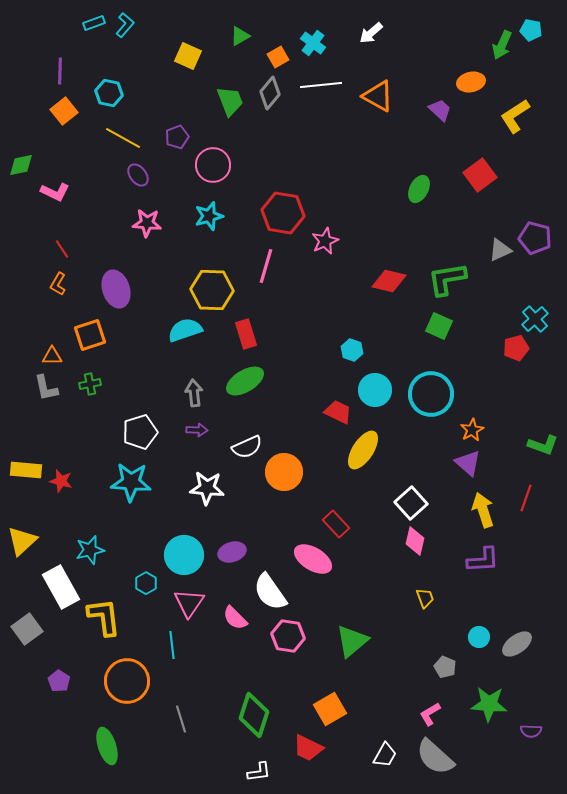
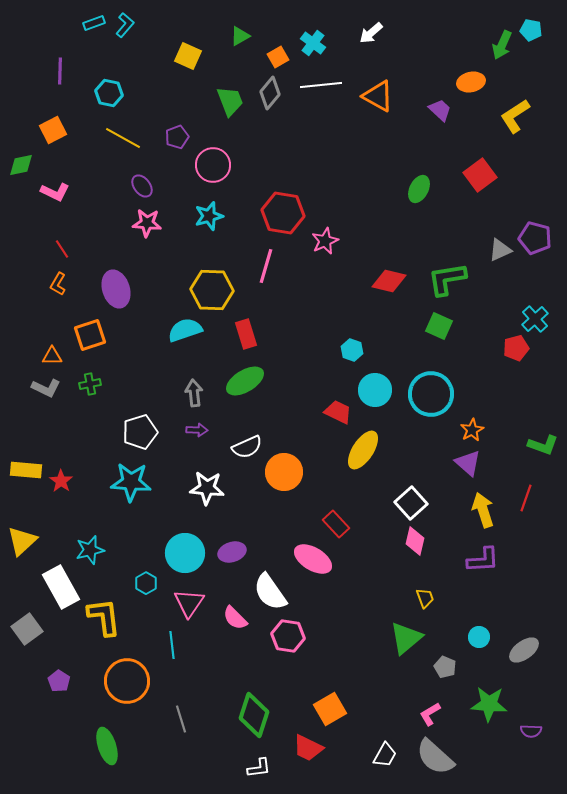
orange square at (64, 111): moved 11 px left, 19 px down; rotated 12 degrees clockwise
purple ellipse at (138, 175): moved 4 px right, 11 px down
gray L-shape at (46, 388): rotated 52 degrees counterclockwise
red star at (61, 481): rotated 20 degrees clockwise
cyan circle at (184, 555): moved 1 px right, 2 px up
green triangle at (352, 641): moved 54 px right, 3 px up
gray ellipse at (517, 644): moved 7 px right, 6 px down
white L-shape at (259, 772): moved 4 px up
